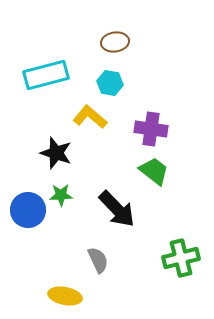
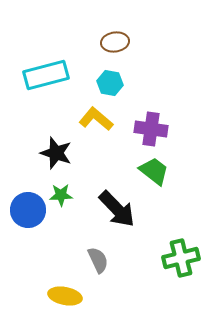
yellow L-shape: moved 6 px right, 2 px down
